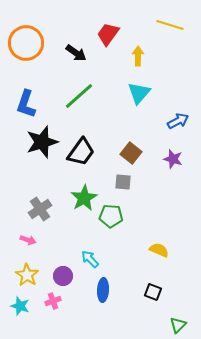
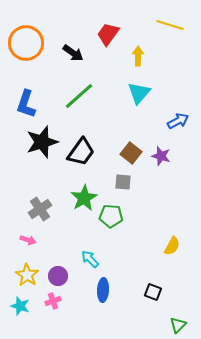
black arrow: moved 3 px left
purple star: moved 12 px left, 3 px up
yellow semicircle: moved 13 px right, 4 px up; rotated 96 degrees clockwise
purple circle: moved 5 px left
